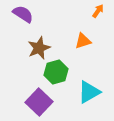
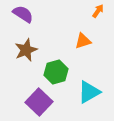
brown star: moved 13 px left, 2 px down
